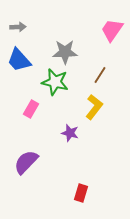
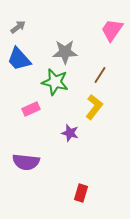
gray arrow: rotated 35 degrees counterclockwise
blue trapezoid: moved 1 px up
pink rectangle: rotated 36 degrees clockwise
purple semicircle: rotated 128 degrees counterclockwise
